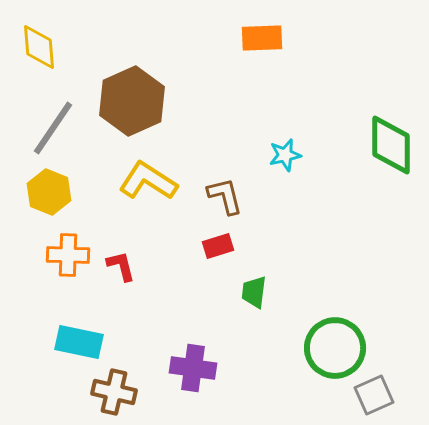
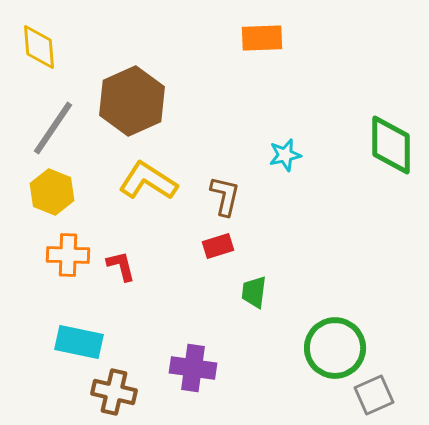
yellow hexagon: moved 3 px right
brown L-shape: rotated 27 degrees clockwise
